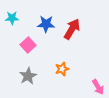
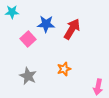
cyan star: moved 6 px up
pink square: moved 6 px up
orange star: moved 2 px right
gray star: rotated 18 degrees counterclockwise
pink arrow: rotated 42 degrees clockwise
